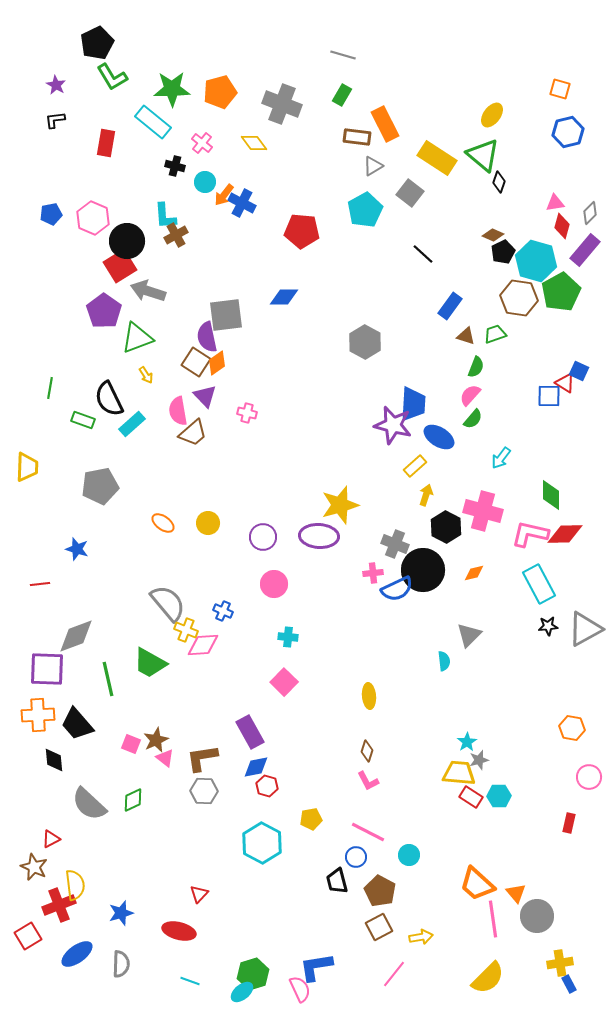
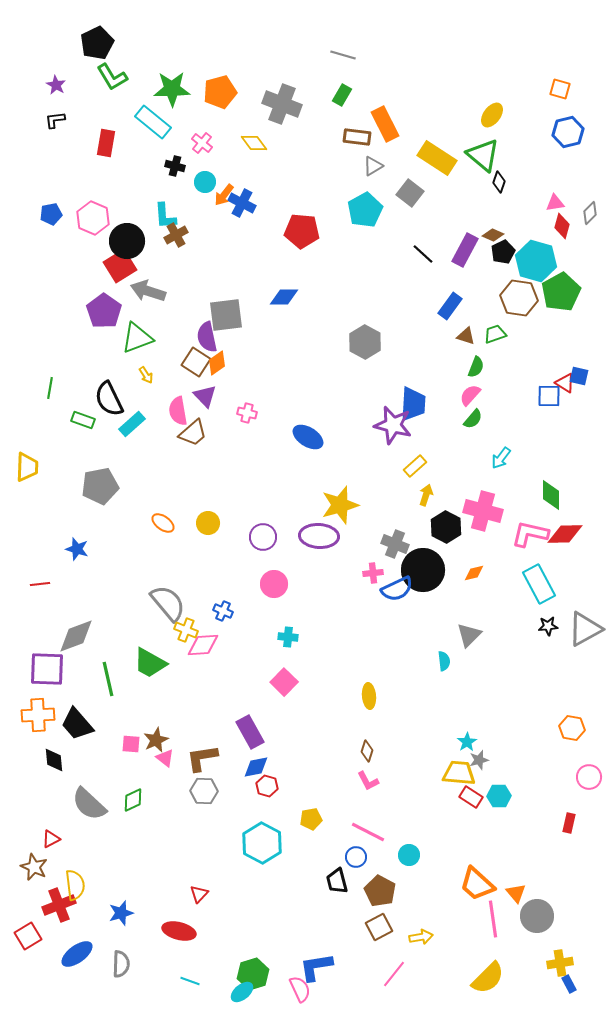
purple rectangle at (585, 250): moved 120 px left; rotated 12 degrees counterclockwise
blue square at (579, 371): moved 5 px down; rotated 12 degrees counterclockwise
blue ellipse at (439, 437): moved 131 px left
pink square at (131, 744): rotated 18 degrees counterclockwise
